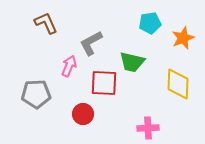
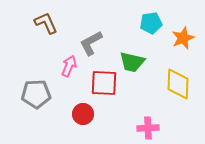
cyan pentagon: moved 1 px right
